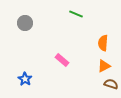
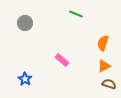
orange semicircle: rotated 14 degrees clockwise
brown semicircle: moved 2 px left
